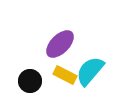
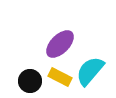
yellow rectangle: moved 5 px left, 2 px down
